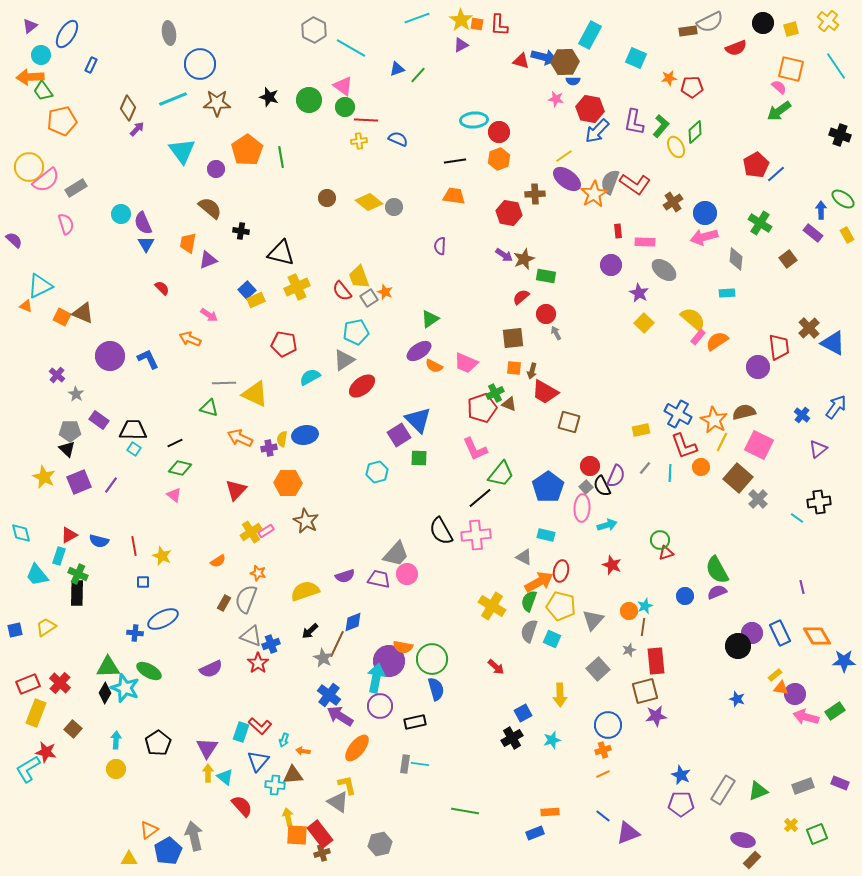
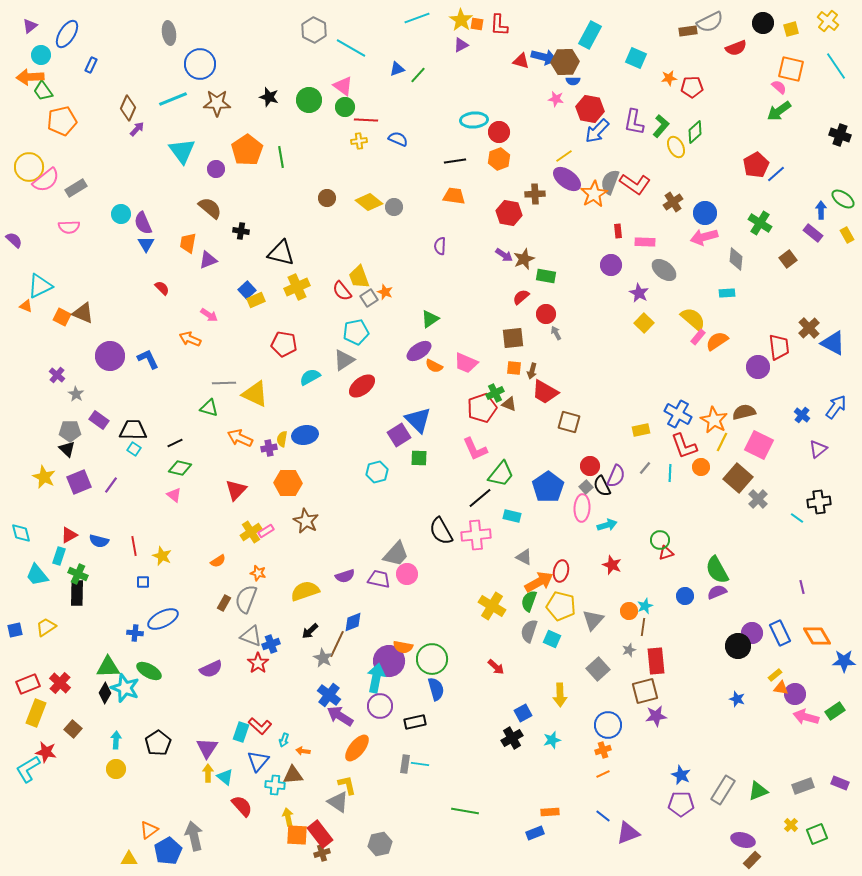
pink semicircle at (66, 224): moved 3 px right, 3 px down; rotated 105 degrees clockwise
cyan rectangle at (546, 535): moved 34 px left, 19 px up
